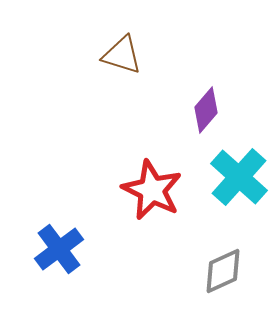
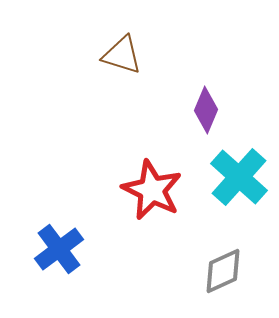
purple diamond: rotated 18 degrees counterclockwise
